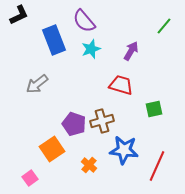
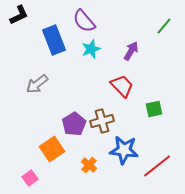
red trapezoid: moved 1 px right, 1 px down; rotated 30 degrees clockwise
purple pentagon: rotated 20 degrees clockwise
red line: rotated 28 degrees clockwise
